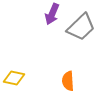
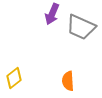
gray trapezoid: rotated 68 degrees clockwise
yellow diamond: rotated 50 degrees counterclockwise
